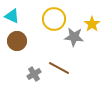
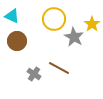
gray star: rotated 24 degrees clockwise
gray cross: rotated 24 degrees counterclockwise
